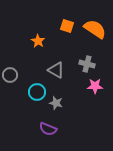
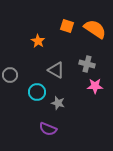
gray star: moved 2 px right
